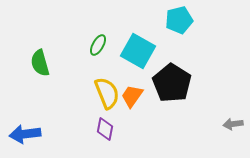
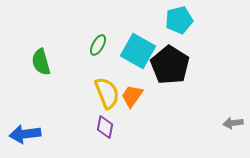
green semicircle: moved 1 px right, 1 px up
black pentagon: moved 2 px left, 18 px up
gray arrow: moved 1 px up
purple diamond: moved 2 px up
